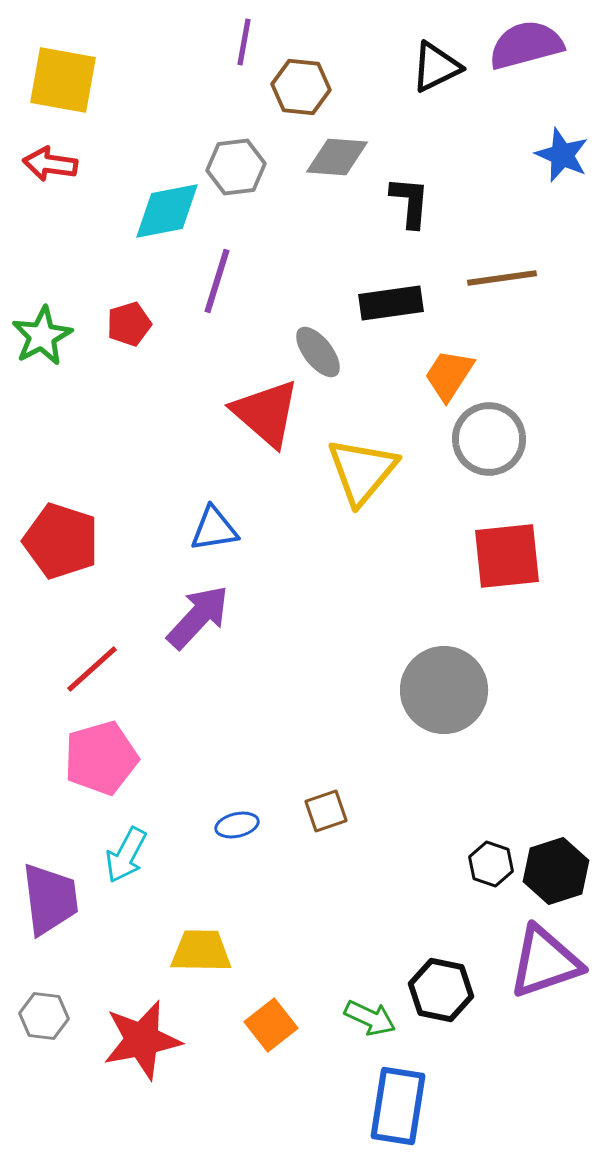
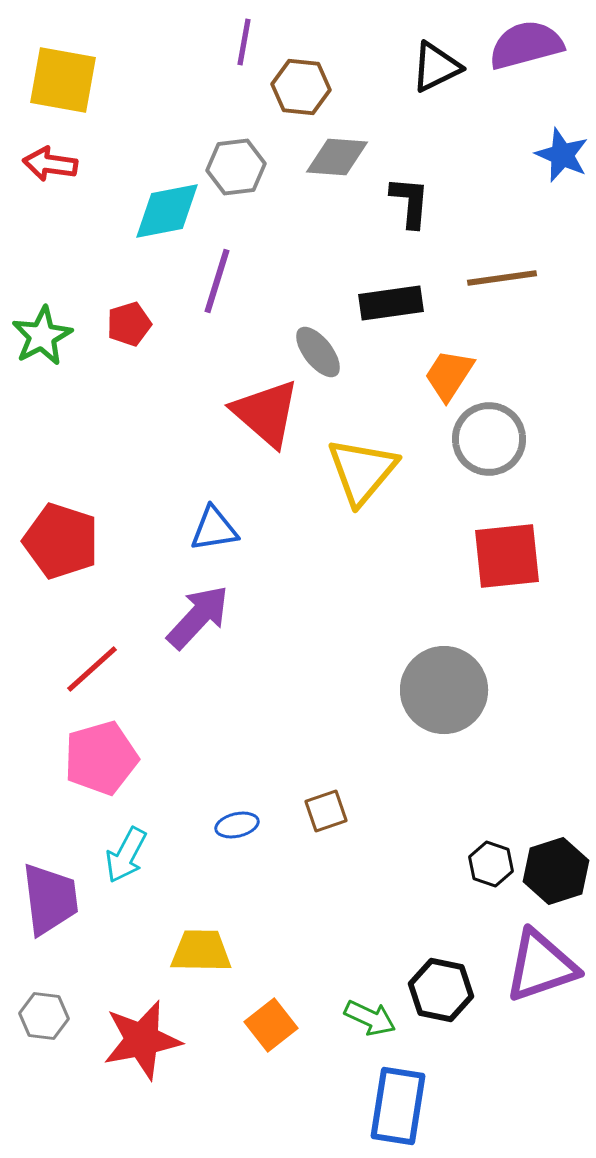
purple triangle at (545, 962): moved 4 px left, 4 px down
